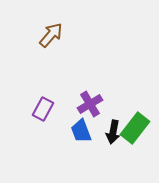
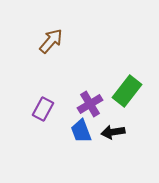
brown arrow: moved 6 px down
green rectangle: moved 8 px left, 37 px up
black arrow: rotated 70 degrees clockwise
